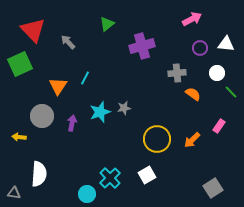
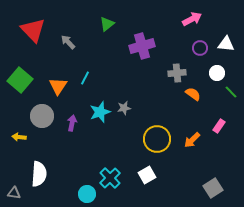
green square: moved 16 px down; rotated 25 degrees counterclockwise
